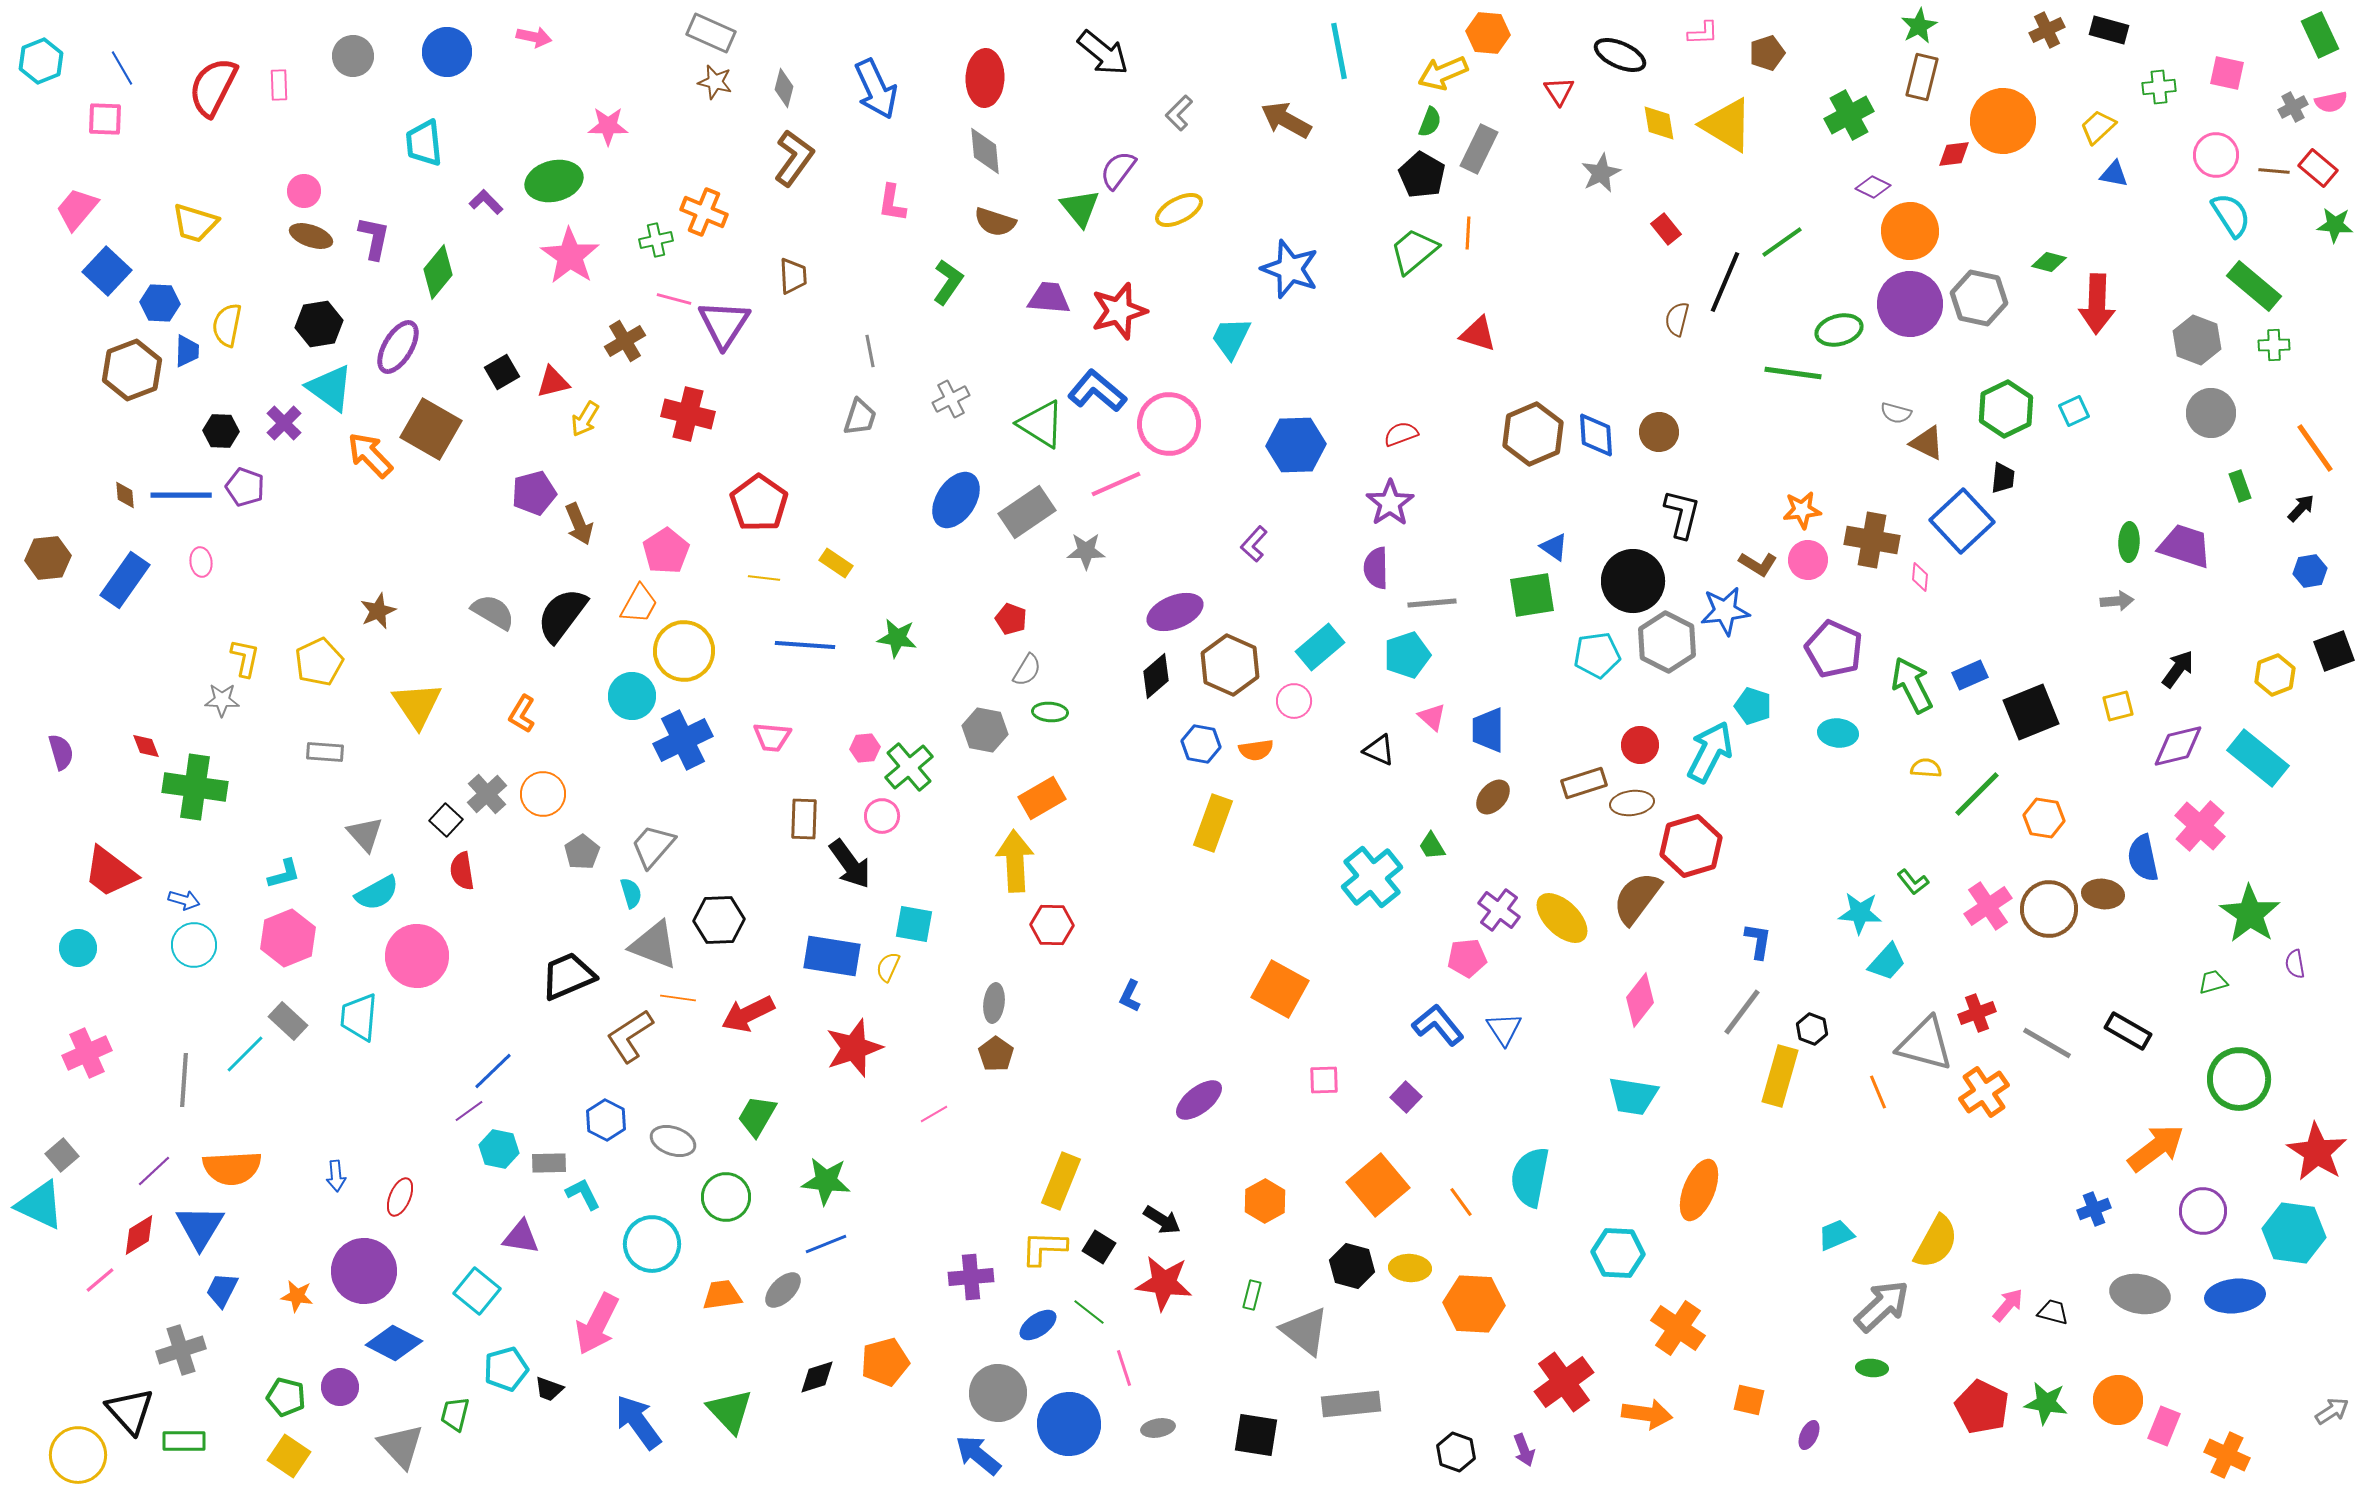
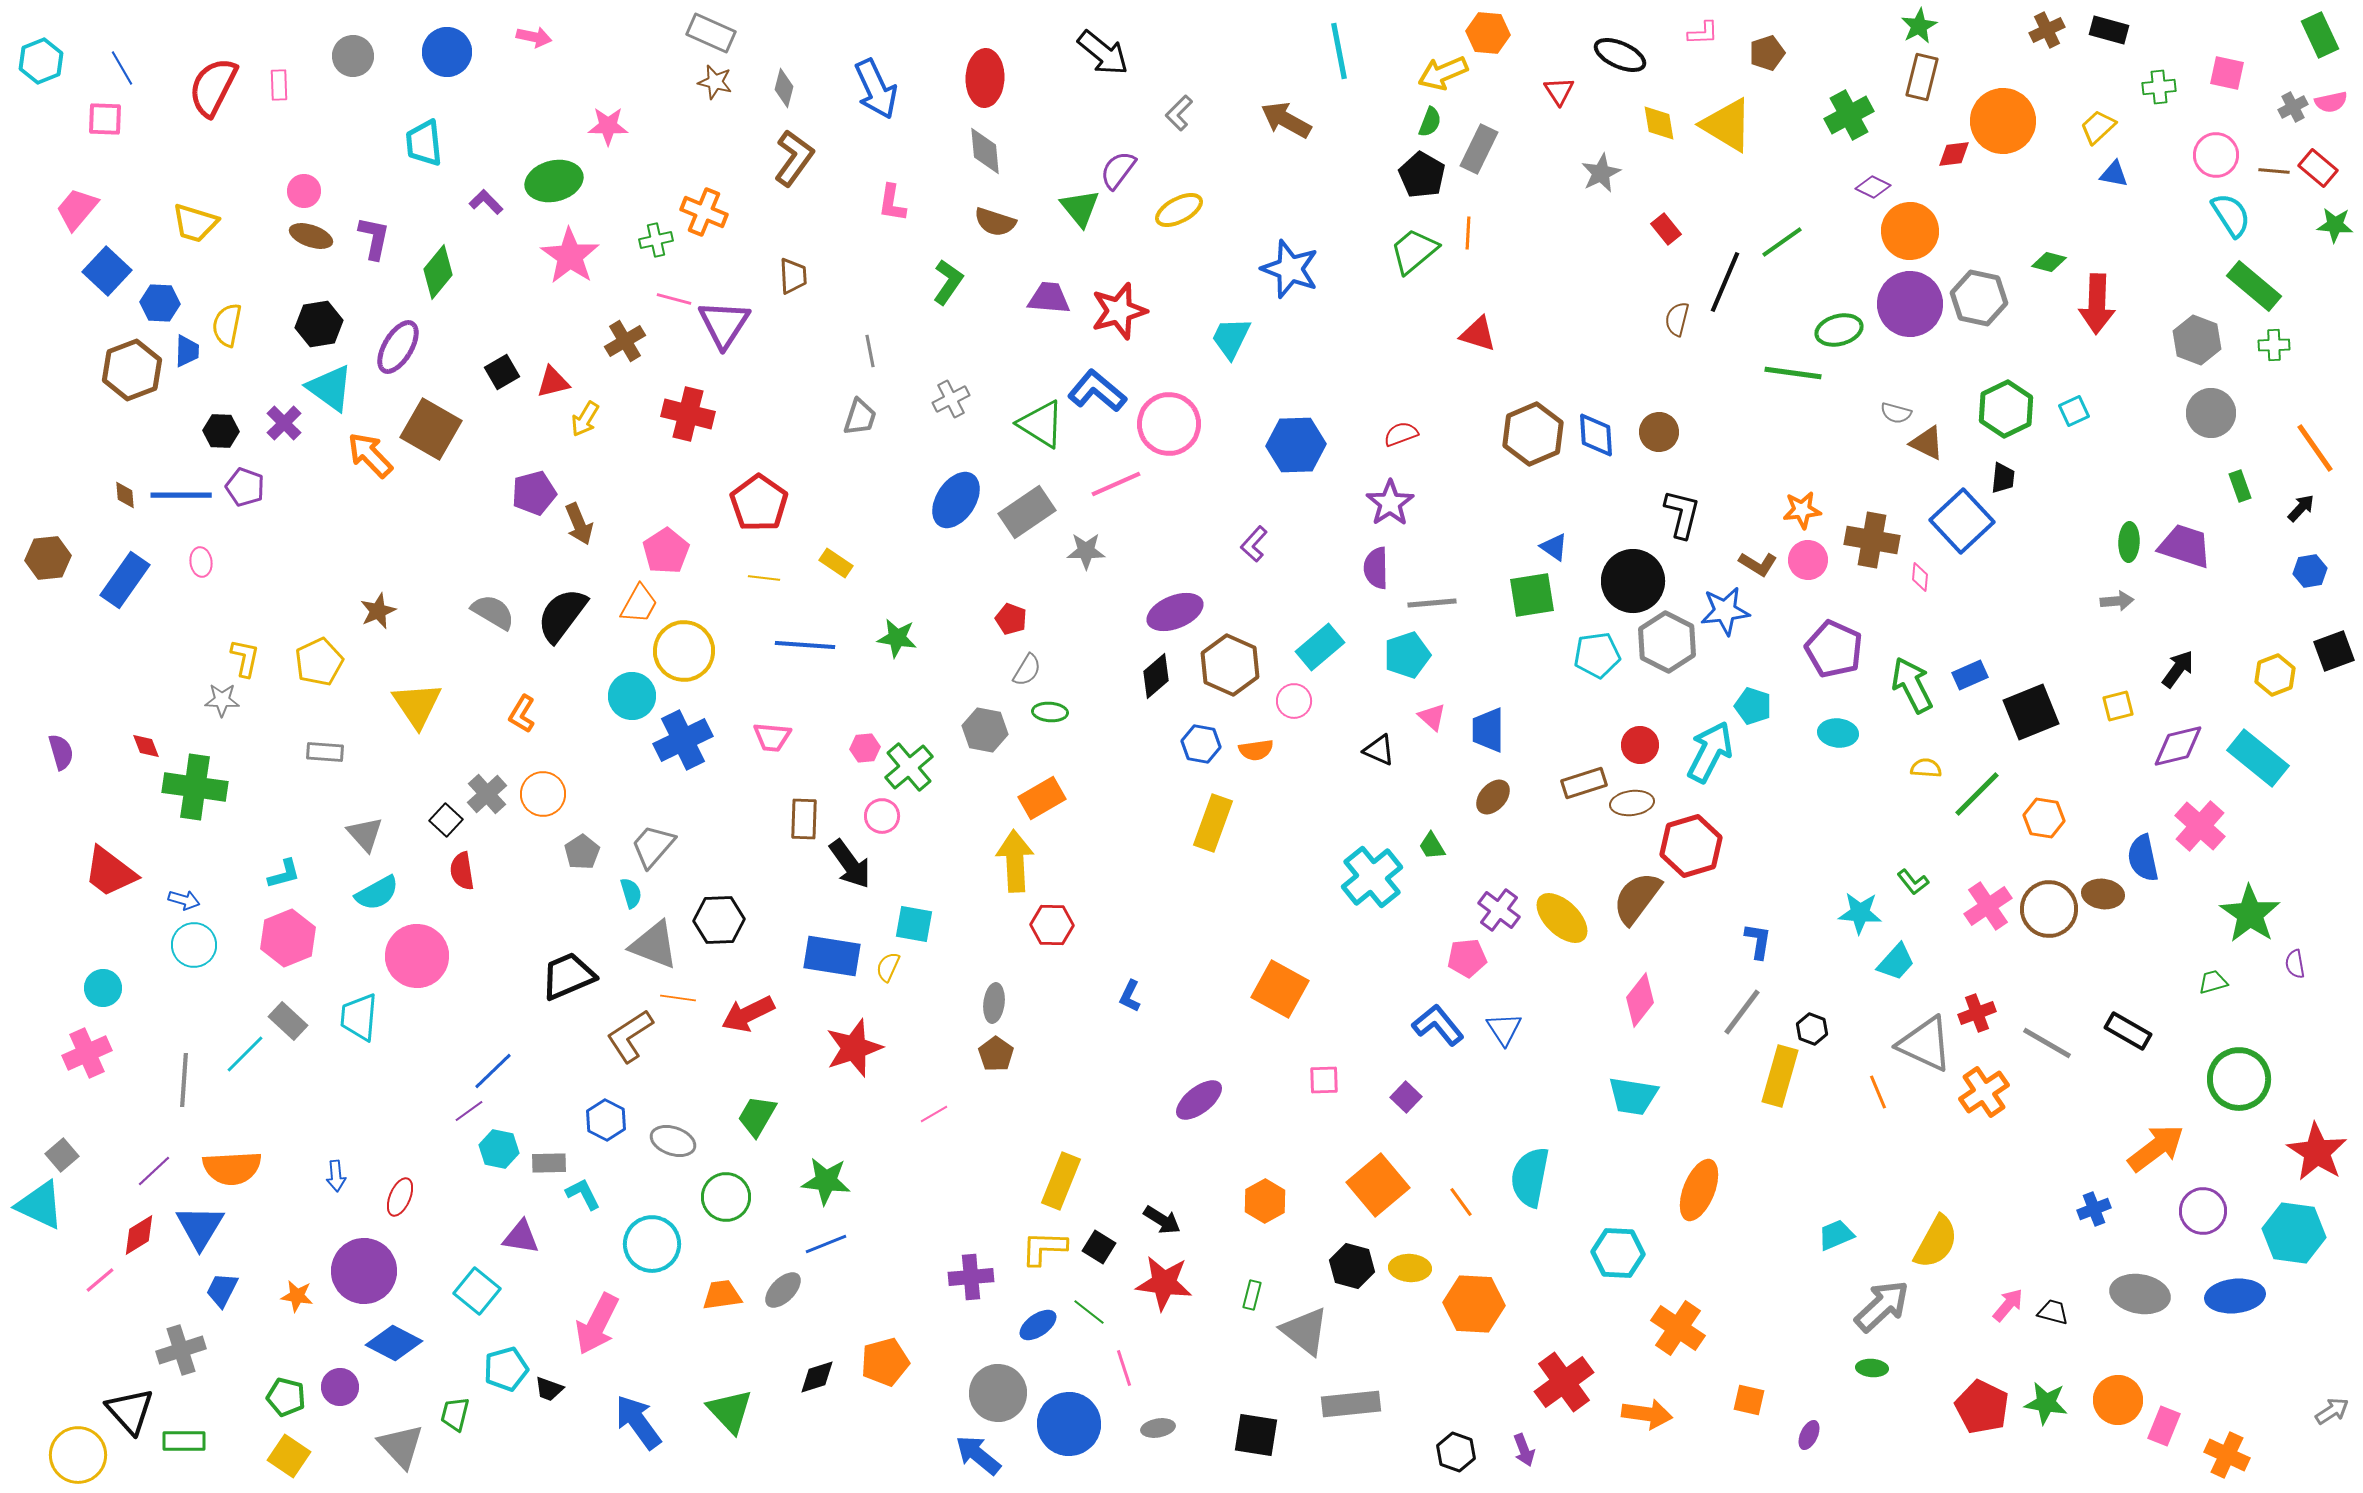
cyan circle at (78, 948): moved 25 px right, 40 px down
cyan trapezoid at (1887, 962): moved 9 px right
gray triangle at (1925, 1044): rotated 10 degrees clockwise
